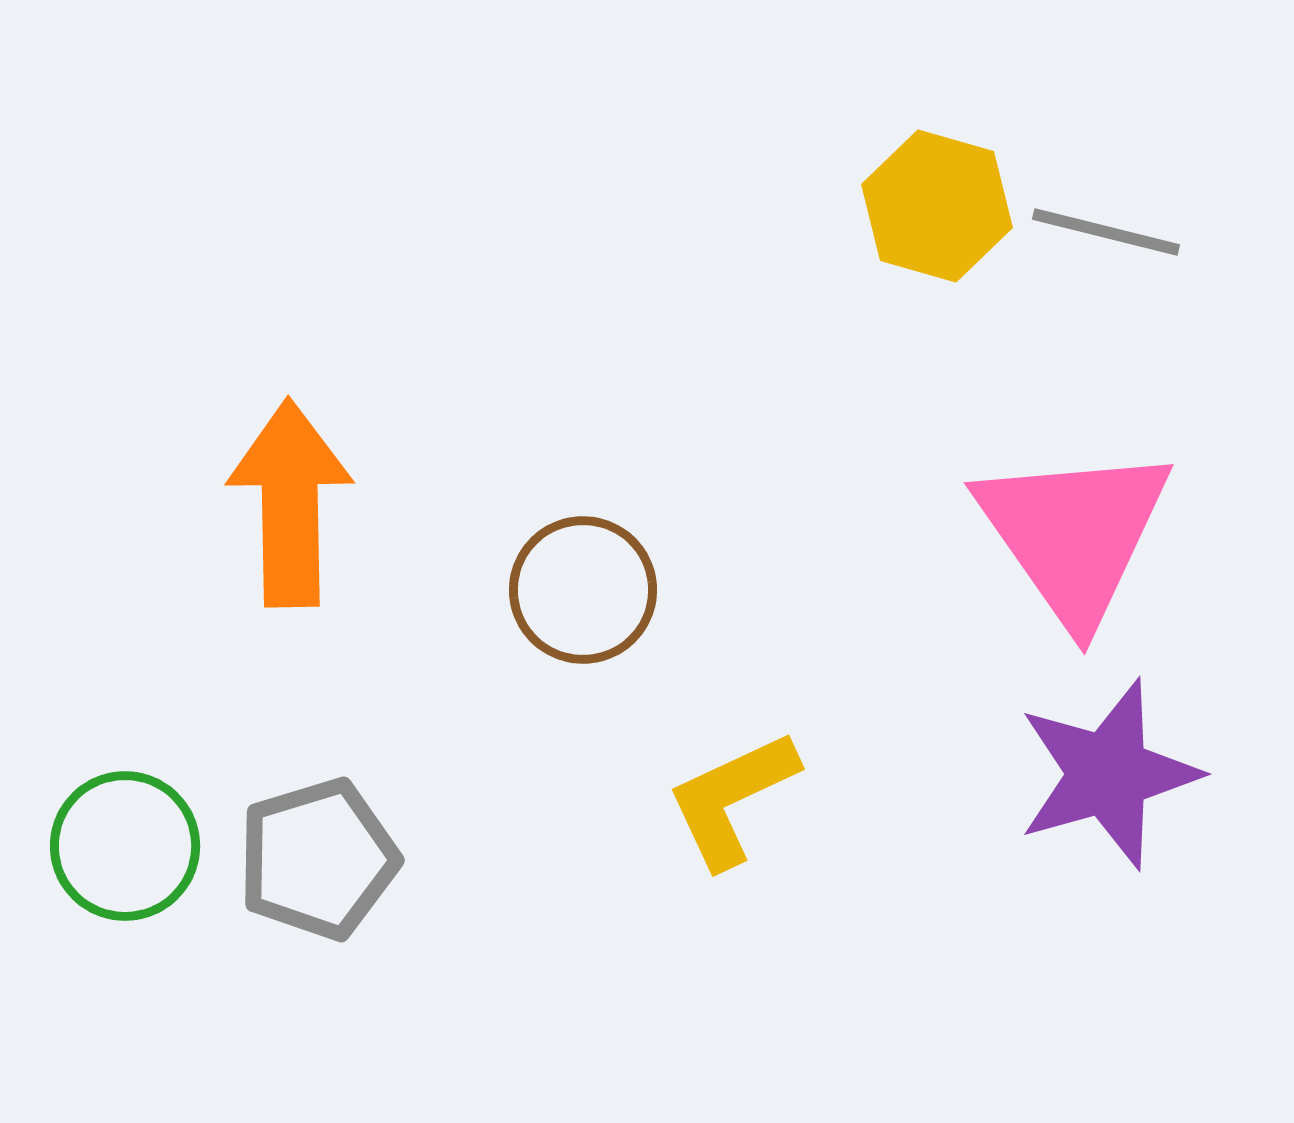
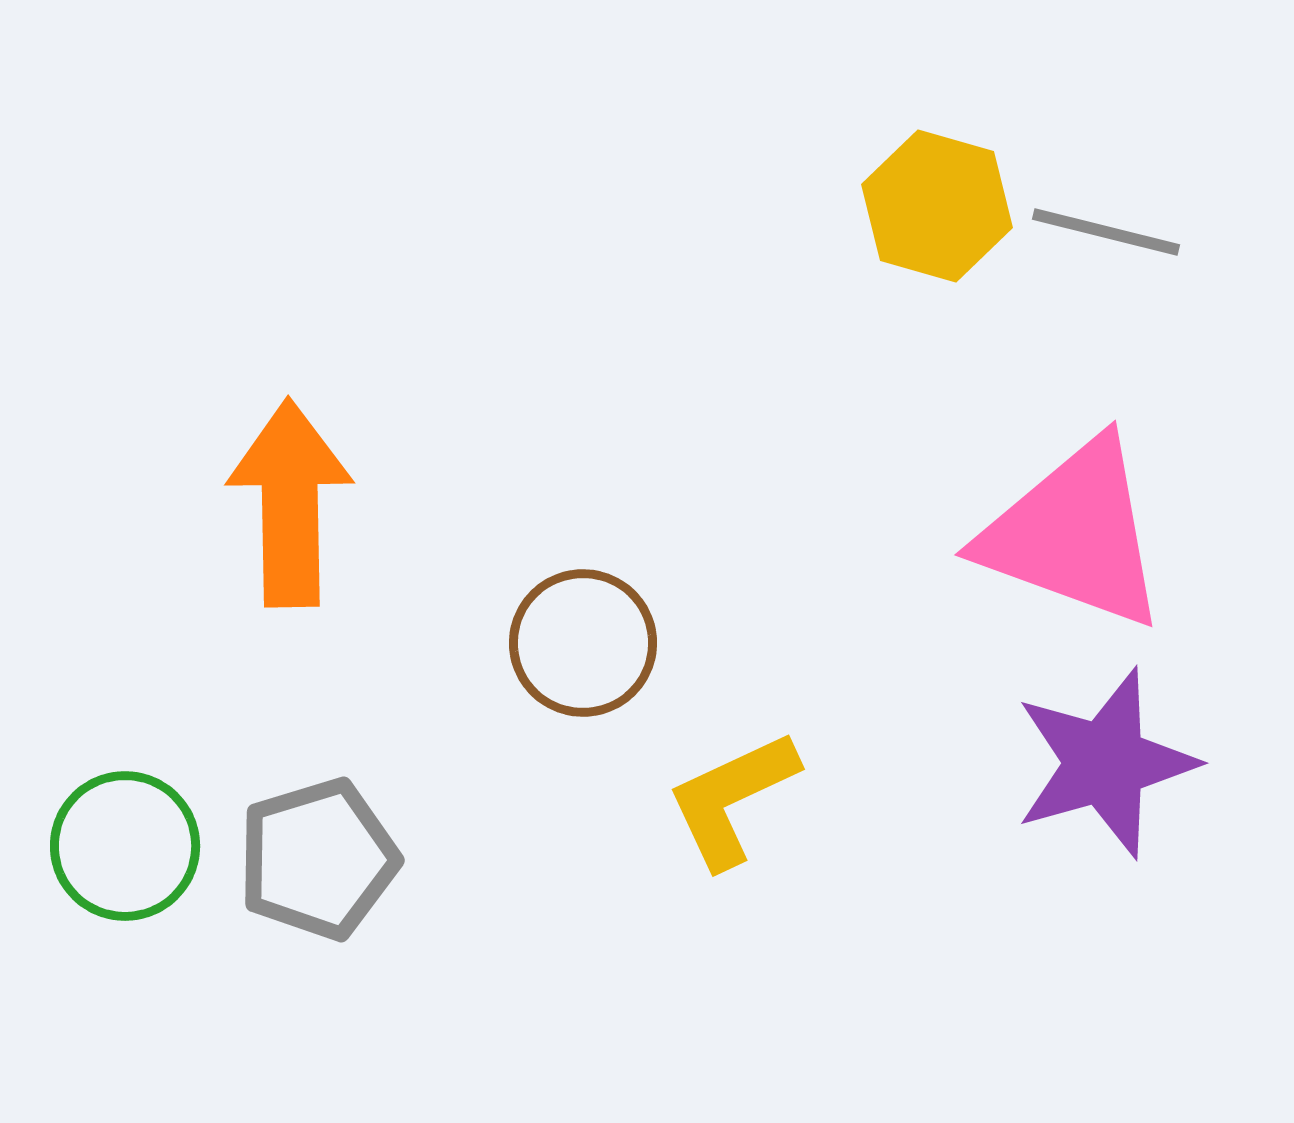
pink triangle: rotated 35 degrees counterclockwise
brown circle: moved 53 px down
purple star: moved 3 px left, 11 px up
